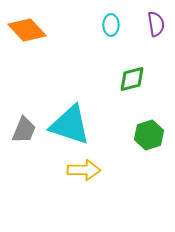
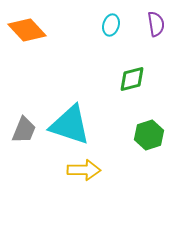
cyan ellipse: rotated 15 degrees clockwise
